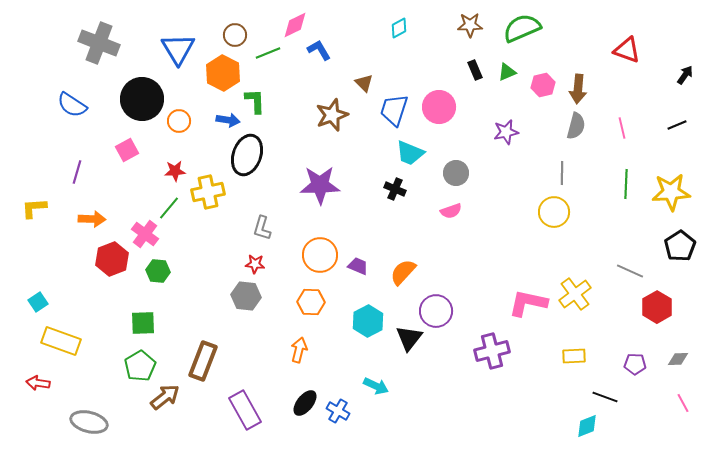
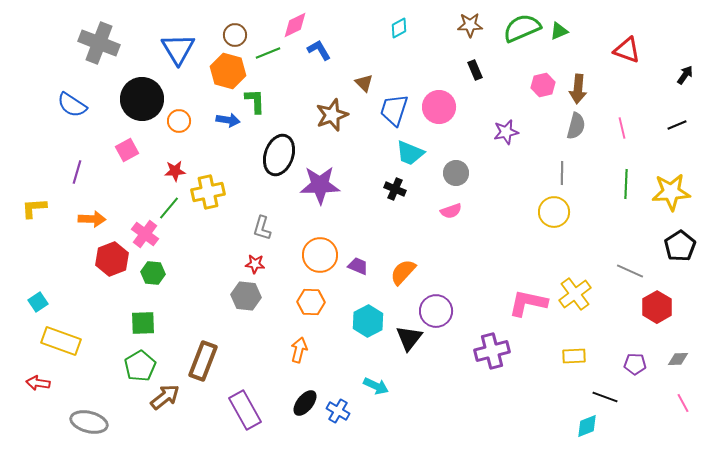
green triangle at (507, 72): moved 52 px right, 41 px up
orange hexagon at (223, 73): moved 5 px right, 2 px up; rotated 12 degrees counterclockwise
black ellipse at (247, 155): moved 32 px right
green hexagon at (158, 271): moved 5 px left, 2 px down
